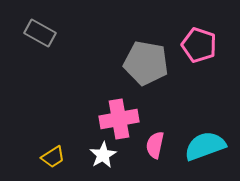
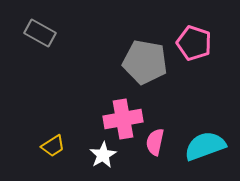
pink pentagon: moved 5 px left, 2 px up
gray pentagon: moved 1 px left, 1 px up
pink cross: moved 4 px right
pink semicircle: moved 3 px up
yellow trapezoid: moved 11 px up
